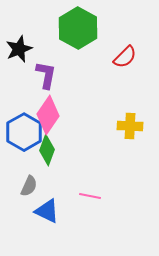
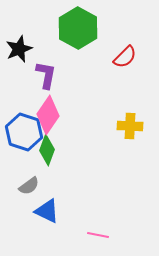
blue hexagon: rotated 12 degrees counterclockwise
gray semicircle: rotated 30 degrees clockwise
pink line: moved 8 px right, 39 px down
